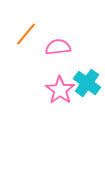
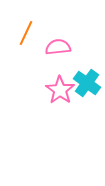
orange line: moved 1 px up; rotated 15 degrees counterclockwise
